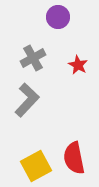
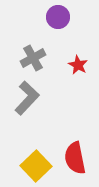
gray L-shape: moved 2 px up
red semicircle: moved 1 px right
yellow square: rotated 16 degrees counterclockwise
